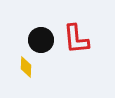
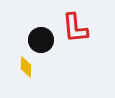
red L-shape: moved 1 px left, 11 px up
